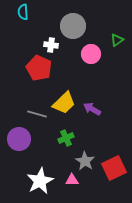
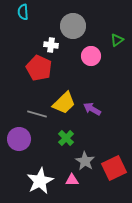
pink circle: moved 2 px down
green cross: rotated 21 degrees counterclockwise
